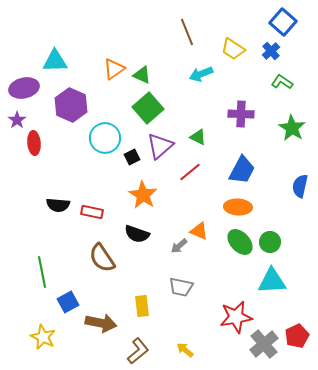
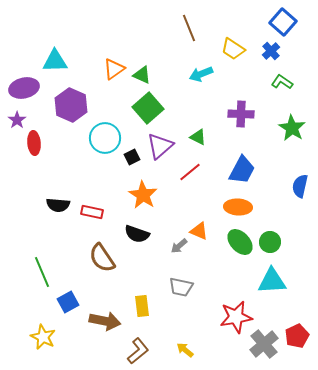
brown line at (187, 32): moved 2 px right, 4 px up
green line at (42, 272): rotated 12 degrees counterclockwise
brown arrow at (101, 323): moved 4 px right, 2 px up
